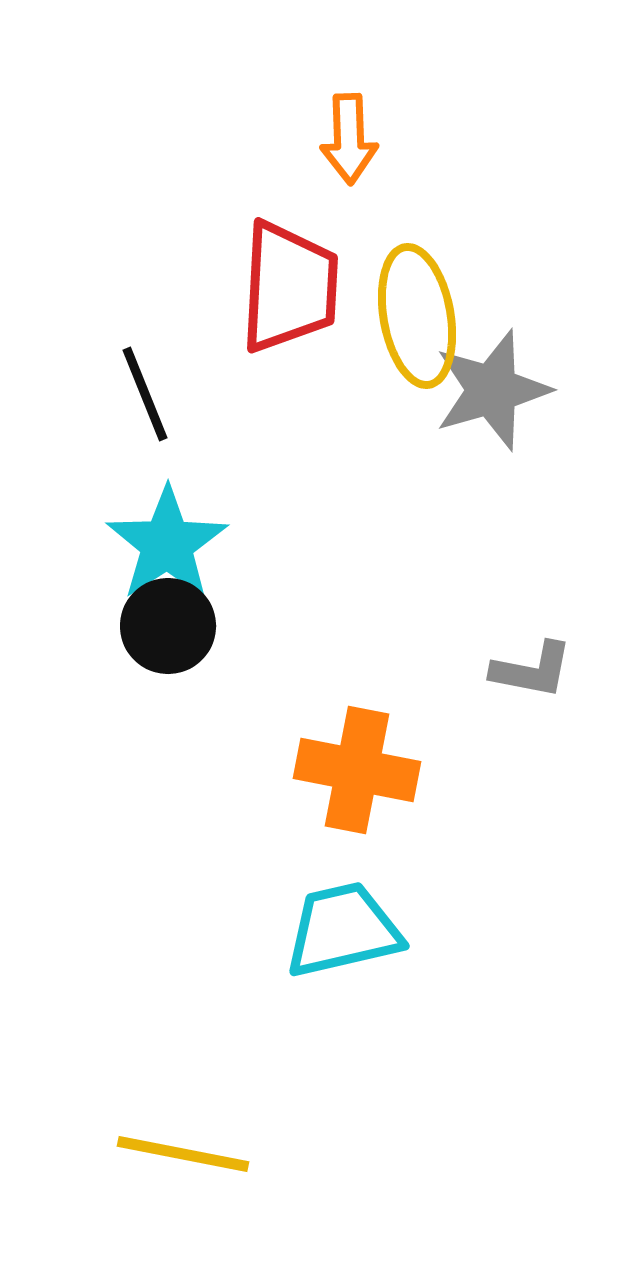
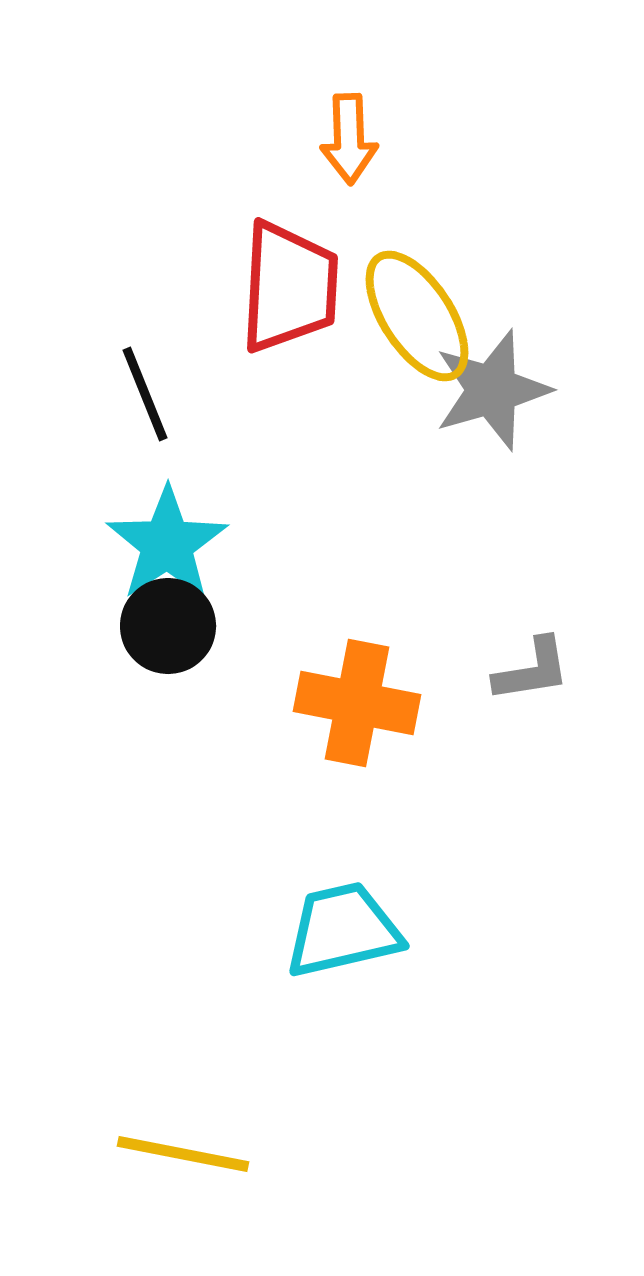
yellow ellipse: rotated 23 degrees counterclockwise
gray L-shape: rotated 20 degrees counterclockwise
orange cross: moved 67 px up
